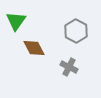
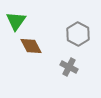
gray hexagon: moved 2 px right, 3 px down
brown diamond: moved 3 px left, 2 px up
